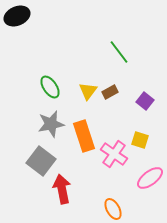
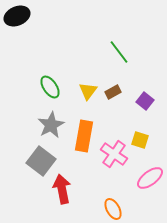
brown rectangle: moved 3 px right
gray star: moved 1 px down; rotated 16 degrees counterclockwise
orange rectangle: rotated 28 degrees clockwise
